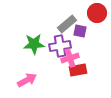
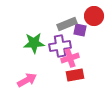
red circle: moved 3 px left, 3 px down
gray rectangle: rotated 18 degrees clockwise
purple square: moved 1 px up
green star: moved 1 px up
red rectangle: moved 3 px left, 5 px down
